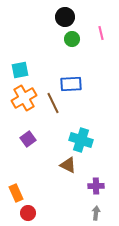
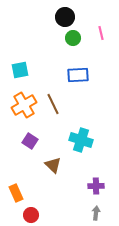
green circle: moved 1 px right, 1 px up
blue rectangle: moved 7 px right, 9 px up
orange cross: moved 7 px down
brown line: moved 1 px down
purple square: moved 2 px right, 2 px down; rotated 21 degrees counterclockwise
brown triangle: moved 15 px left; rotated 18 degrees clockwise
red circle: moved 3 px right, 2 px down
